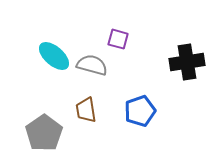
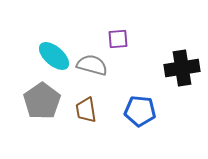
purple square: rotated 20 degrees counterclockwise
black cross: moved 5 px left, 6 px down
blue pentagon: rotated 24 degrees clockwise
gray pentagon: moved 2 px left, 32 px up
